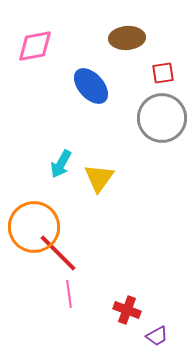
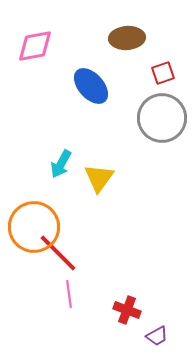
red square: rotated 10 degrees counterclockwise
